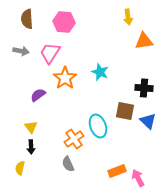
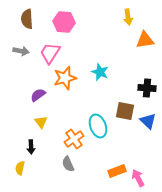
orange triangle: moved 1 px right, 1 px up
orange star: rotated 20 degrees clockwise
black cross: moved 3 px right
yellow triangle: moved 10 px right, 5 px up
